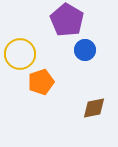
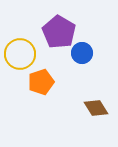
purple pentagon: moved 8 px left, 12 px down
blue circle: moved 3 px left, 3 px down
brown diamond: moved 2 px right; rotated 70 degrees clockwise
